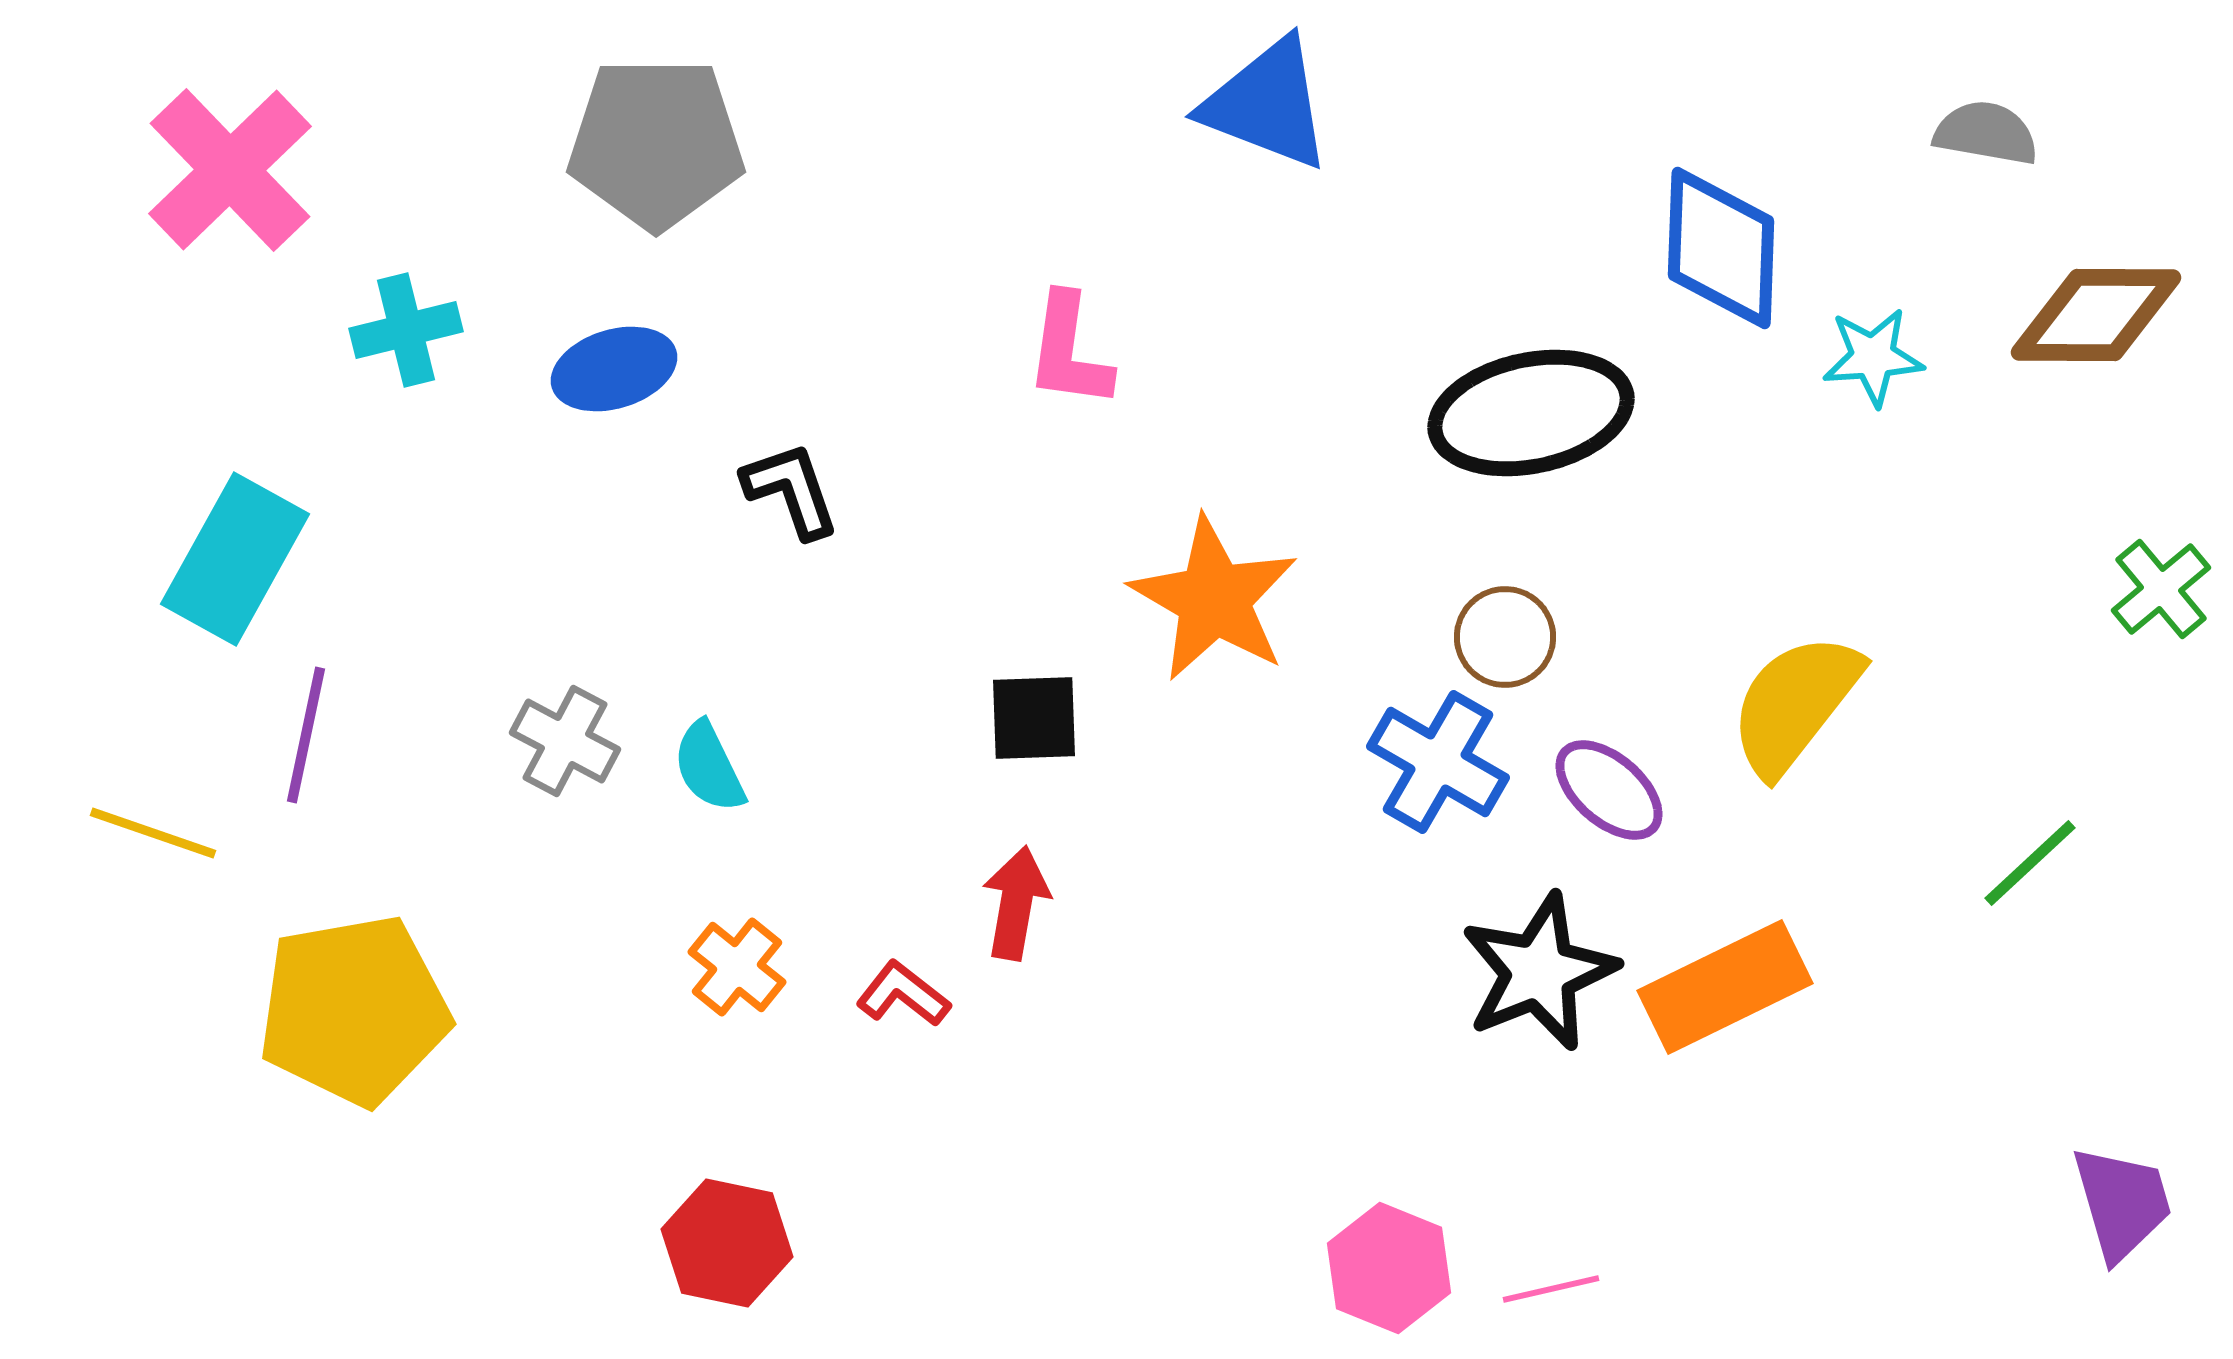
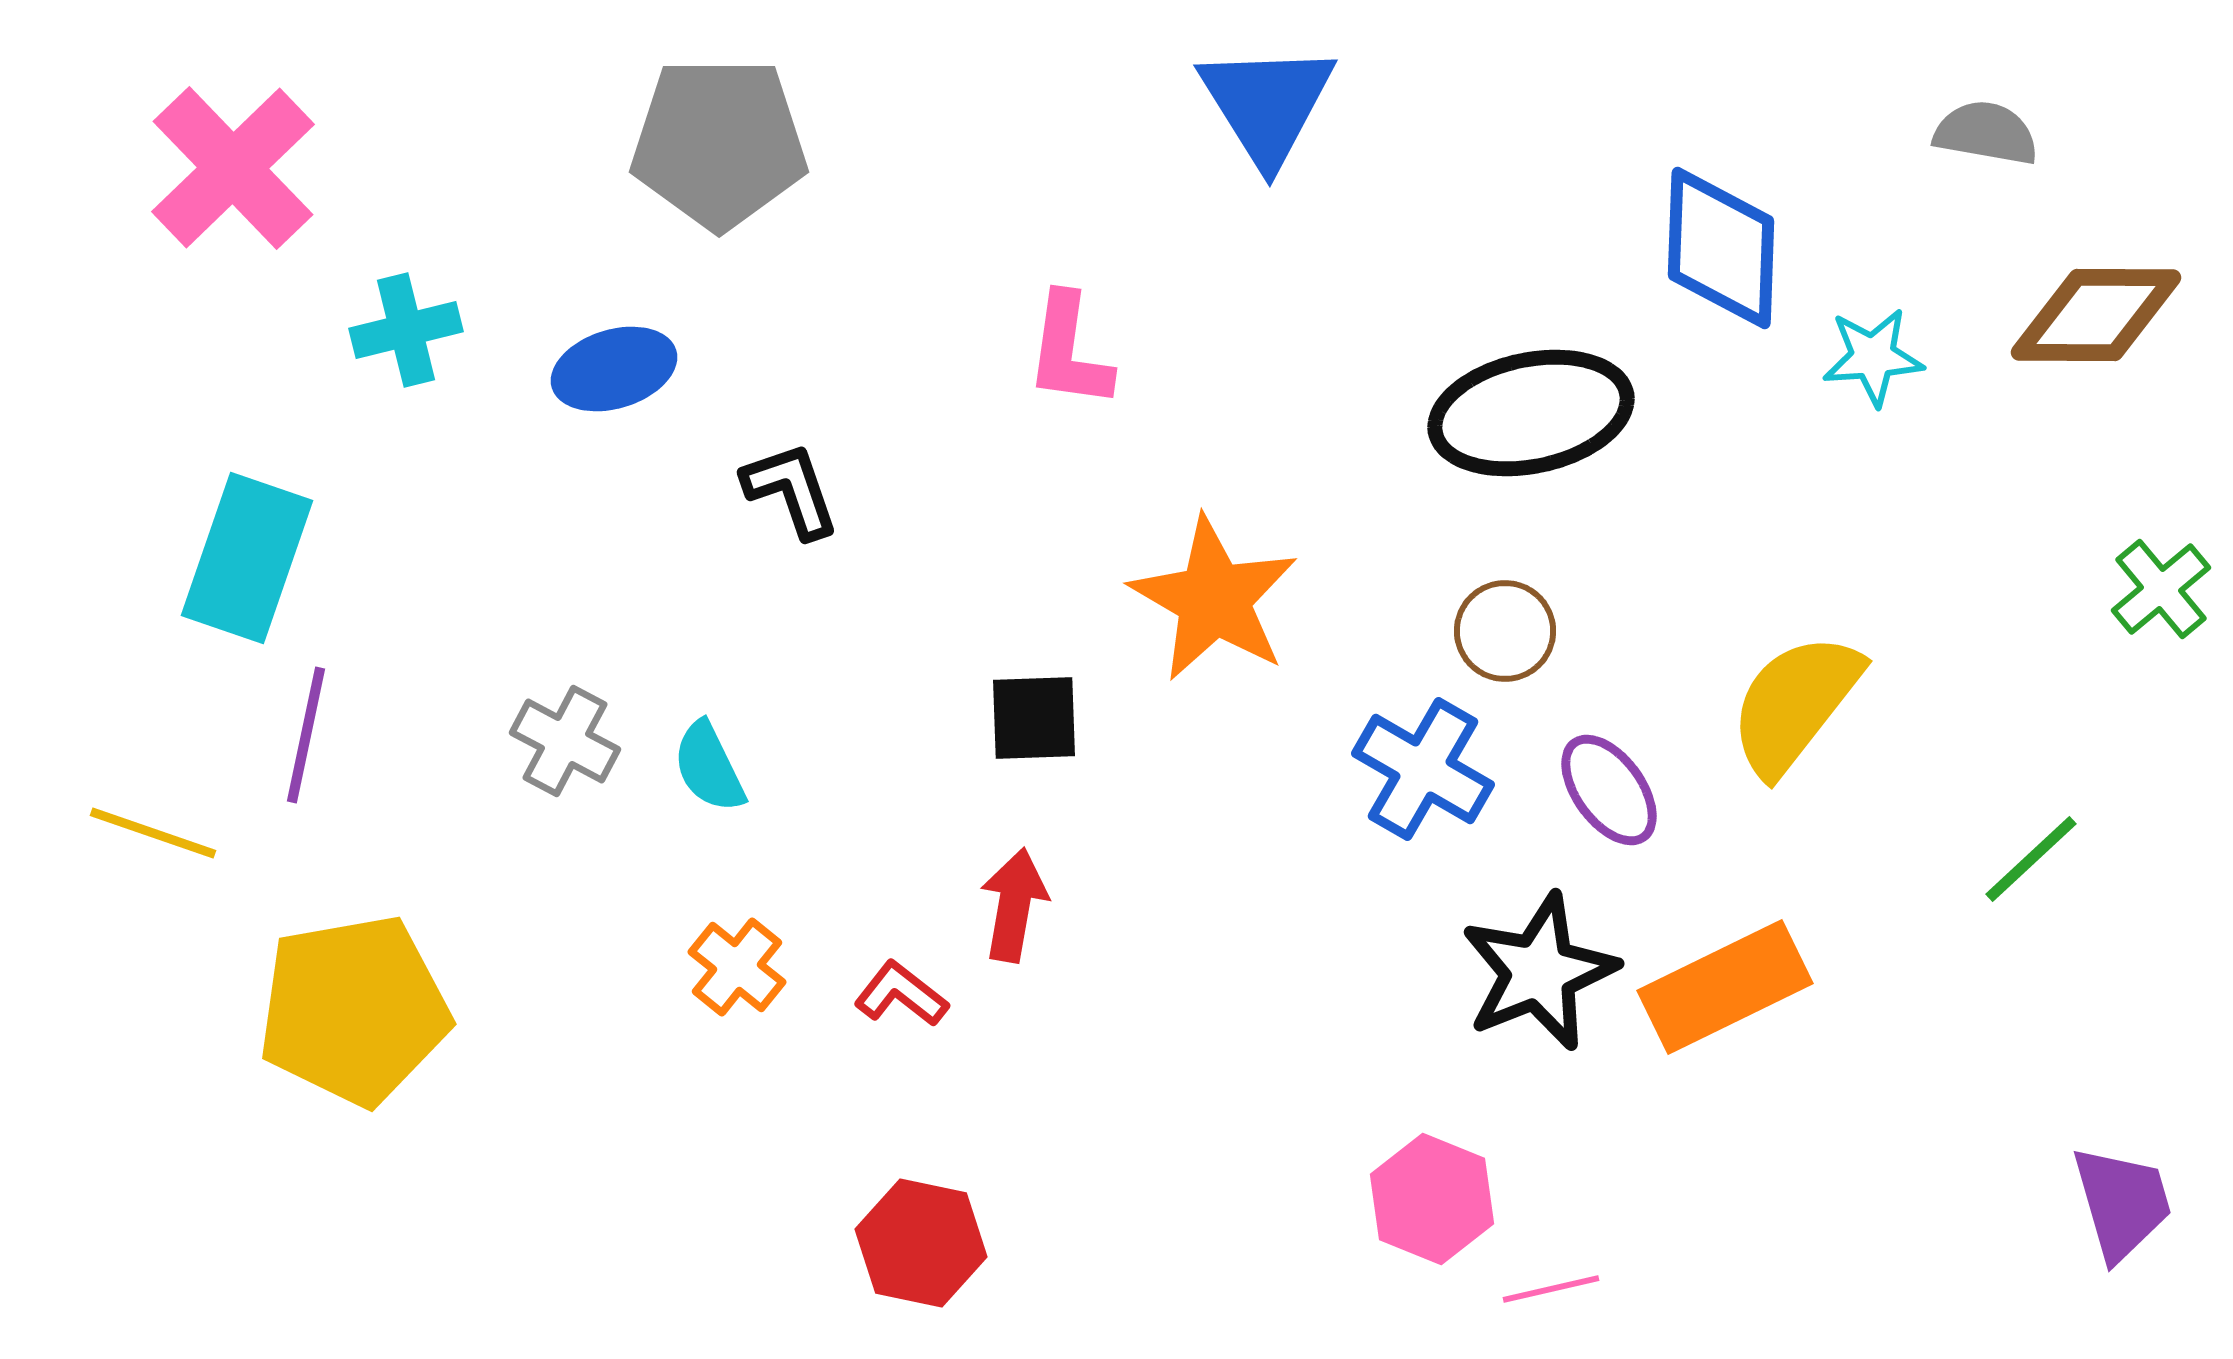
blue triangle: rotated 37 degrees clockwise
gray pentagon: moved 63 px right
pink cross: moved 3 px right, 2 px up
cyan rectangle: moved 12 px right, 1 px up; rotated 10 degrees counterclockwise
brown circle: moved 6 px up
blue cross: moved 15 px left, 7 px down
purple ellipse: rotated 13 degrees clockwise
green line: moved 1 px right, 4 px up
red arrow: moved 2 px left, 2 px down
red L-shape: moved 2 px left
red hexagon: moved 194 px right
pink hexagon: moved 43 px right, 69 px up
